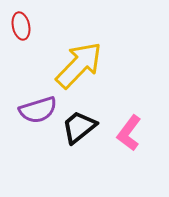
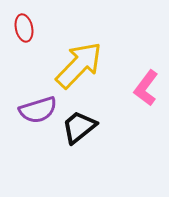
red ellipse: moved 3 px right, 2 px down
pink L-shape: moved 17 px right, 45 px up
